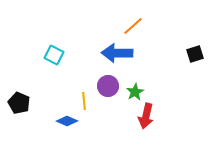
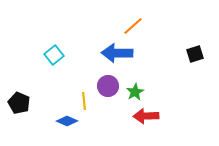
cyan square: rotated 24 degrees clockwise
red arrow: rotated 75 degrees clockwise
